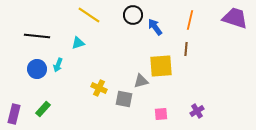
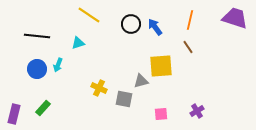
black circle: moved 2 px left, 9 px down
brown line: moved 2 px right, 2 px up; rotated 40 degrees counterclockwise
green rectangle: moved 1 px up
